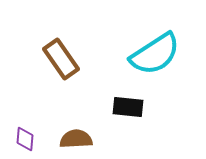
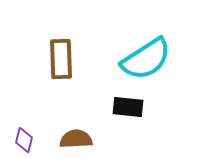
cyan semicircle: moved 9 px left, 5 px down
brown rectangle: rotated 33 degrees clockwise
purple diamond: moved 1 px left, 1 px down; rotated 10 degrees clockwise
